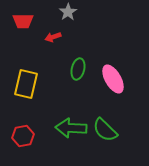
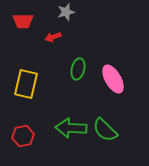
gray star: moved 2 px left; rotated 18 degrees clockwise
